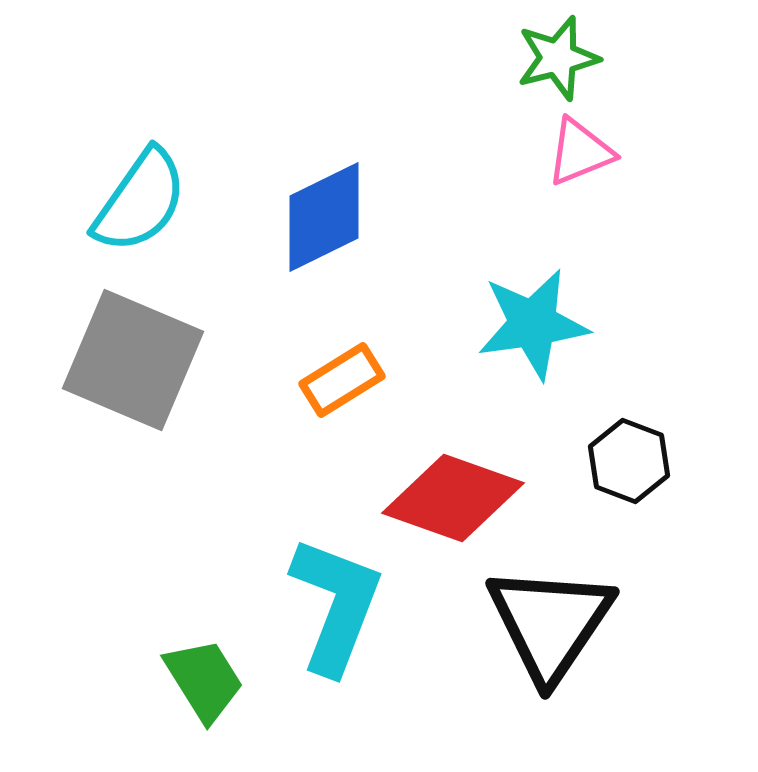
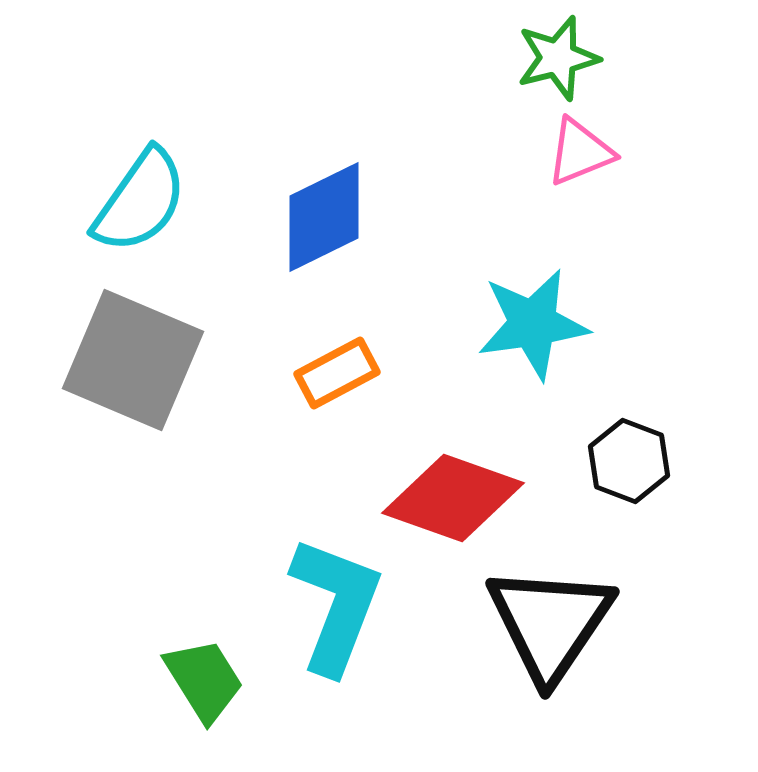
orange rectangle: moved 5 px left, 7 px up; rotated 4 degrees clockwise
